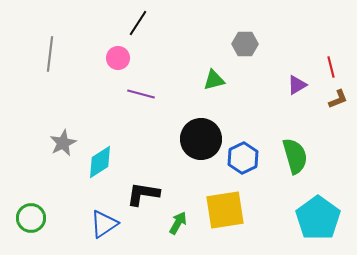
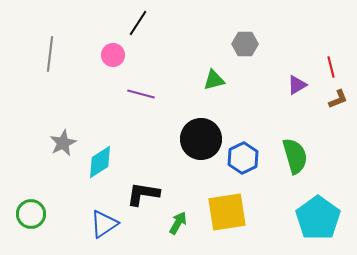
pink circle: moved 5 px left, 3 px up
yellow square: moved 2 px right, 2 px down
green circle: moved 4 px up
